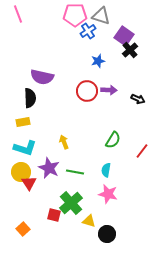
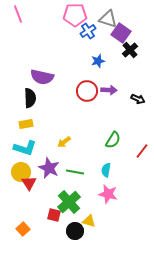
gray triangle: moved 7 px right, 3 px down
purple square: moved 3 px left, 3 px up
yellow rectangle: moved 3 px right, 2 px down
yellow arrow: rotated 104 degrees counterclockwise
green cross: moved 2 px left, 1 px up
black circle: moved 32 px left, 3 px up
